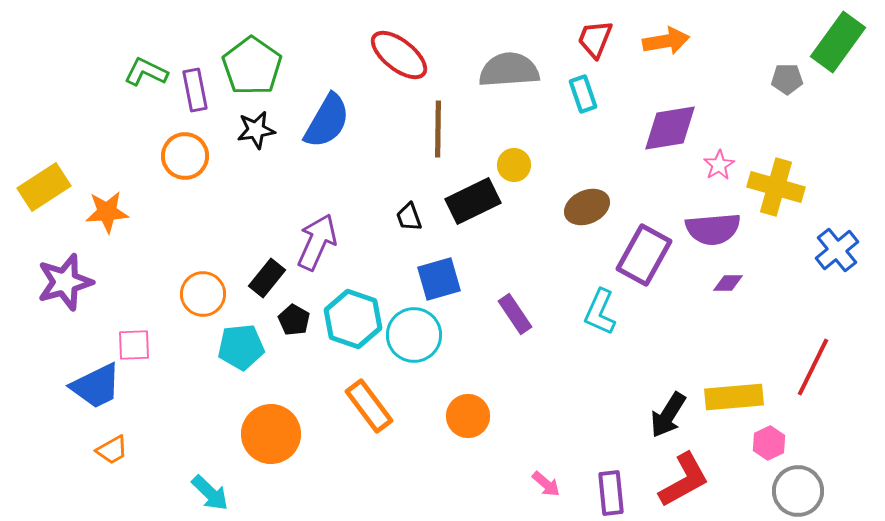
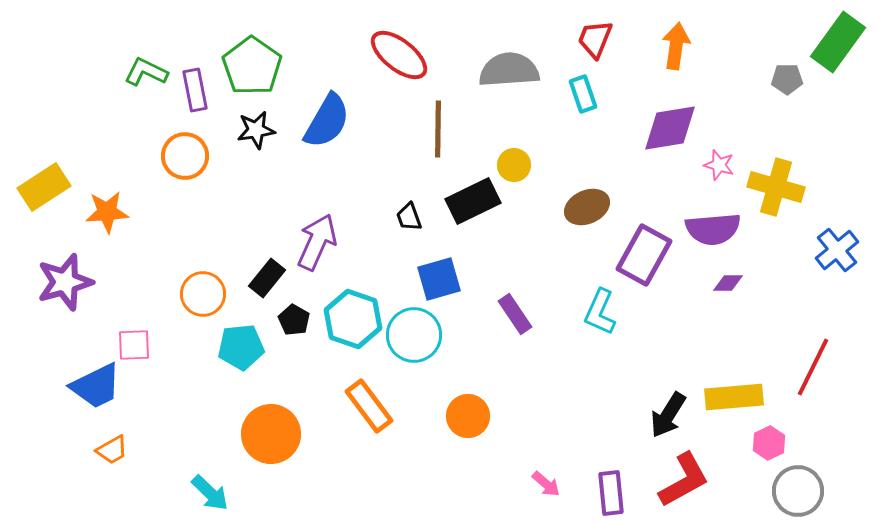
orange arrow at (666, 41): moved 10 px right, 5 px down; rotated 72 degrees counterclockwise
pink star at (719, 165): rotated 24 degrees counterclockwise
